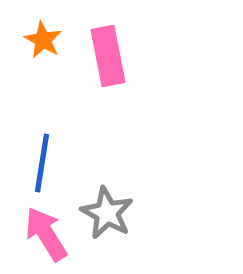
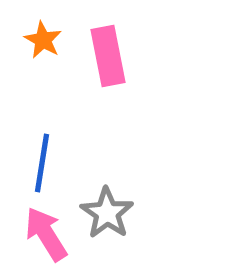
gray star: rotated 6 degrees clockwise
